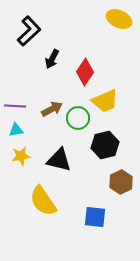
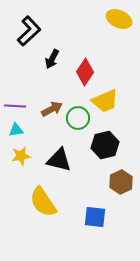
yellow semicircle: moved 1 px down
